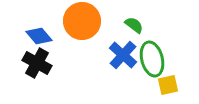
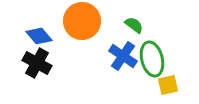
blue cross: moved 1 px down; rotated 8 degrees counterclockwise
